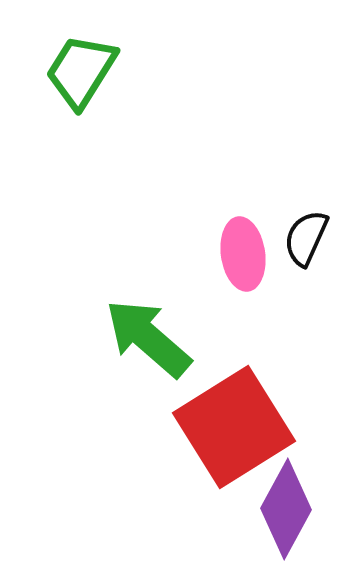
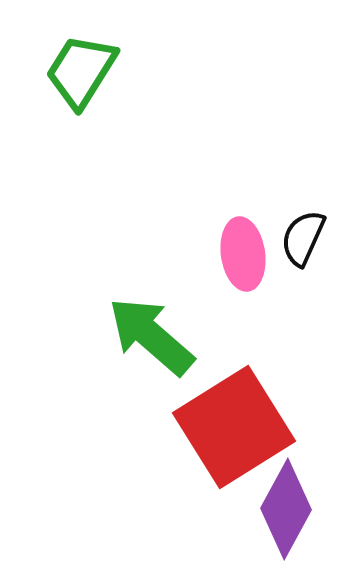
black semicircle: moved 3 px left
green arrow: moved 3 px right, 2 px up
